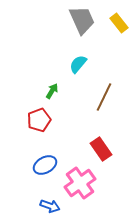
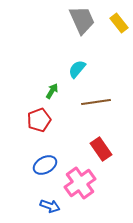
cyan semicircle: moved 1 px left, 5 px down
brown line: moved 8 px left, 5 px down; rotated 56 degrees clockwise
